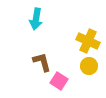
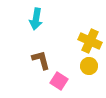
yellow cross: moved 2 px right
brown L-shape: moved 1 px left, 2 px up
